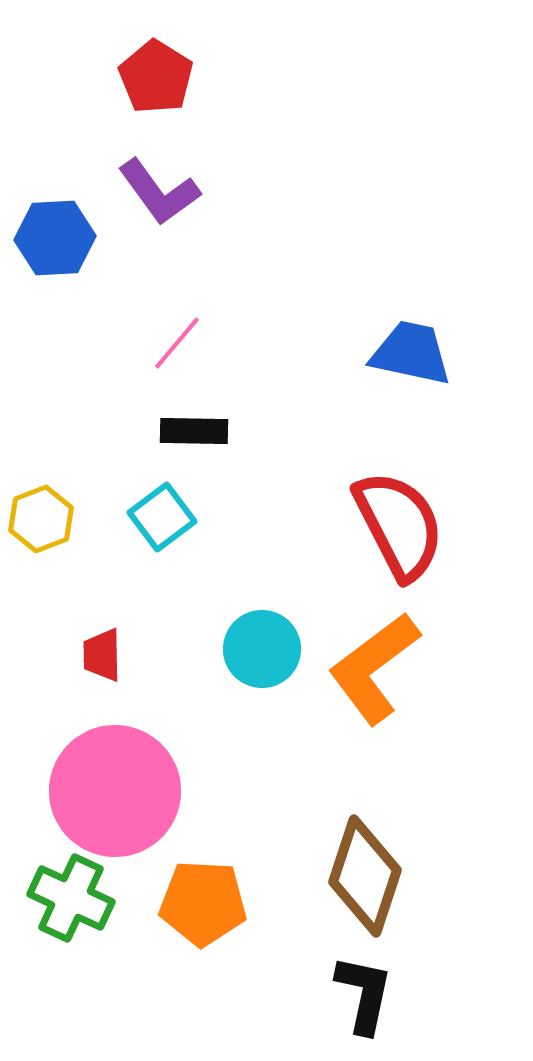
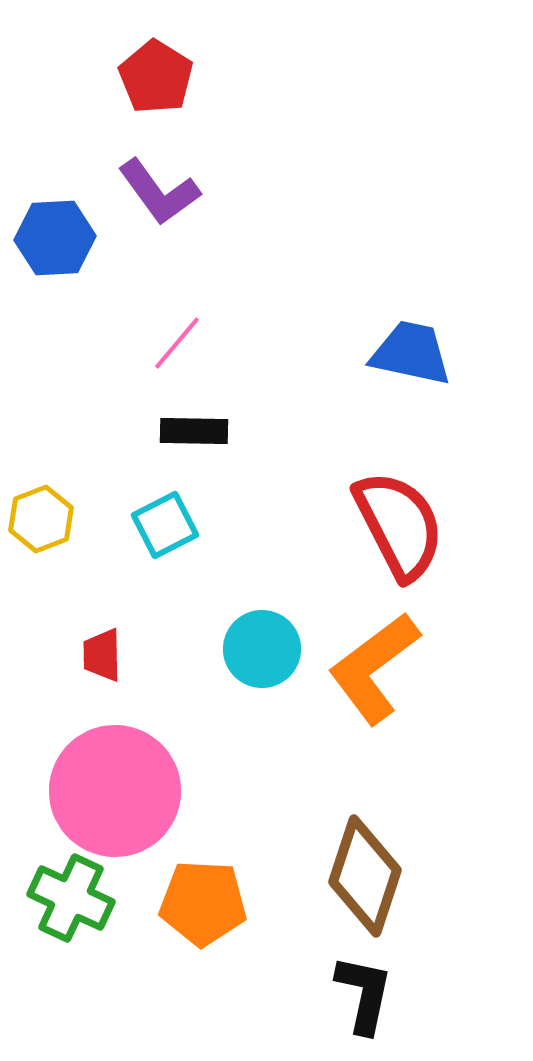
cyan square: moved 3 px right, 8 px down; rotated 10 degrees clockwise
